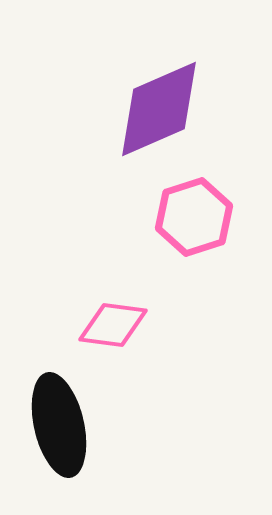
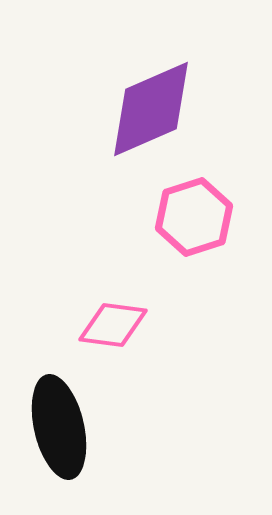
purple diamond: moved 8 px left
black ellipse: moved 2 px down
